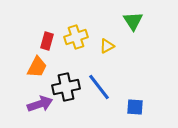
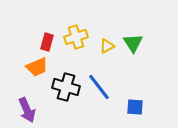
green triangle: moved 22 px down
red rectangle: moved 1 px down
orange trapezoid: rotated 40 degrees clockwise
black cross: rotated 28 degrees clockwise
purple arrow: moved 13 px left, 6 px down; rotated 85 degrees clockwise
